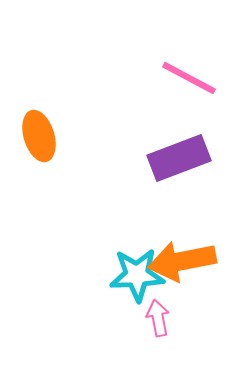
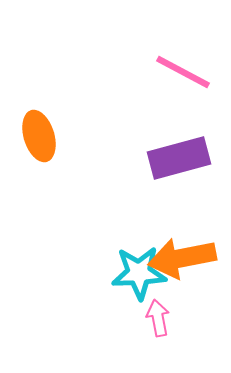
pink line: moved 6 px left, 6 px up
purple rectangle: rotated 6 degrees clockwise
orange arrow: moved 3 px up
cyan star: moved 2 px right, 2 px up
